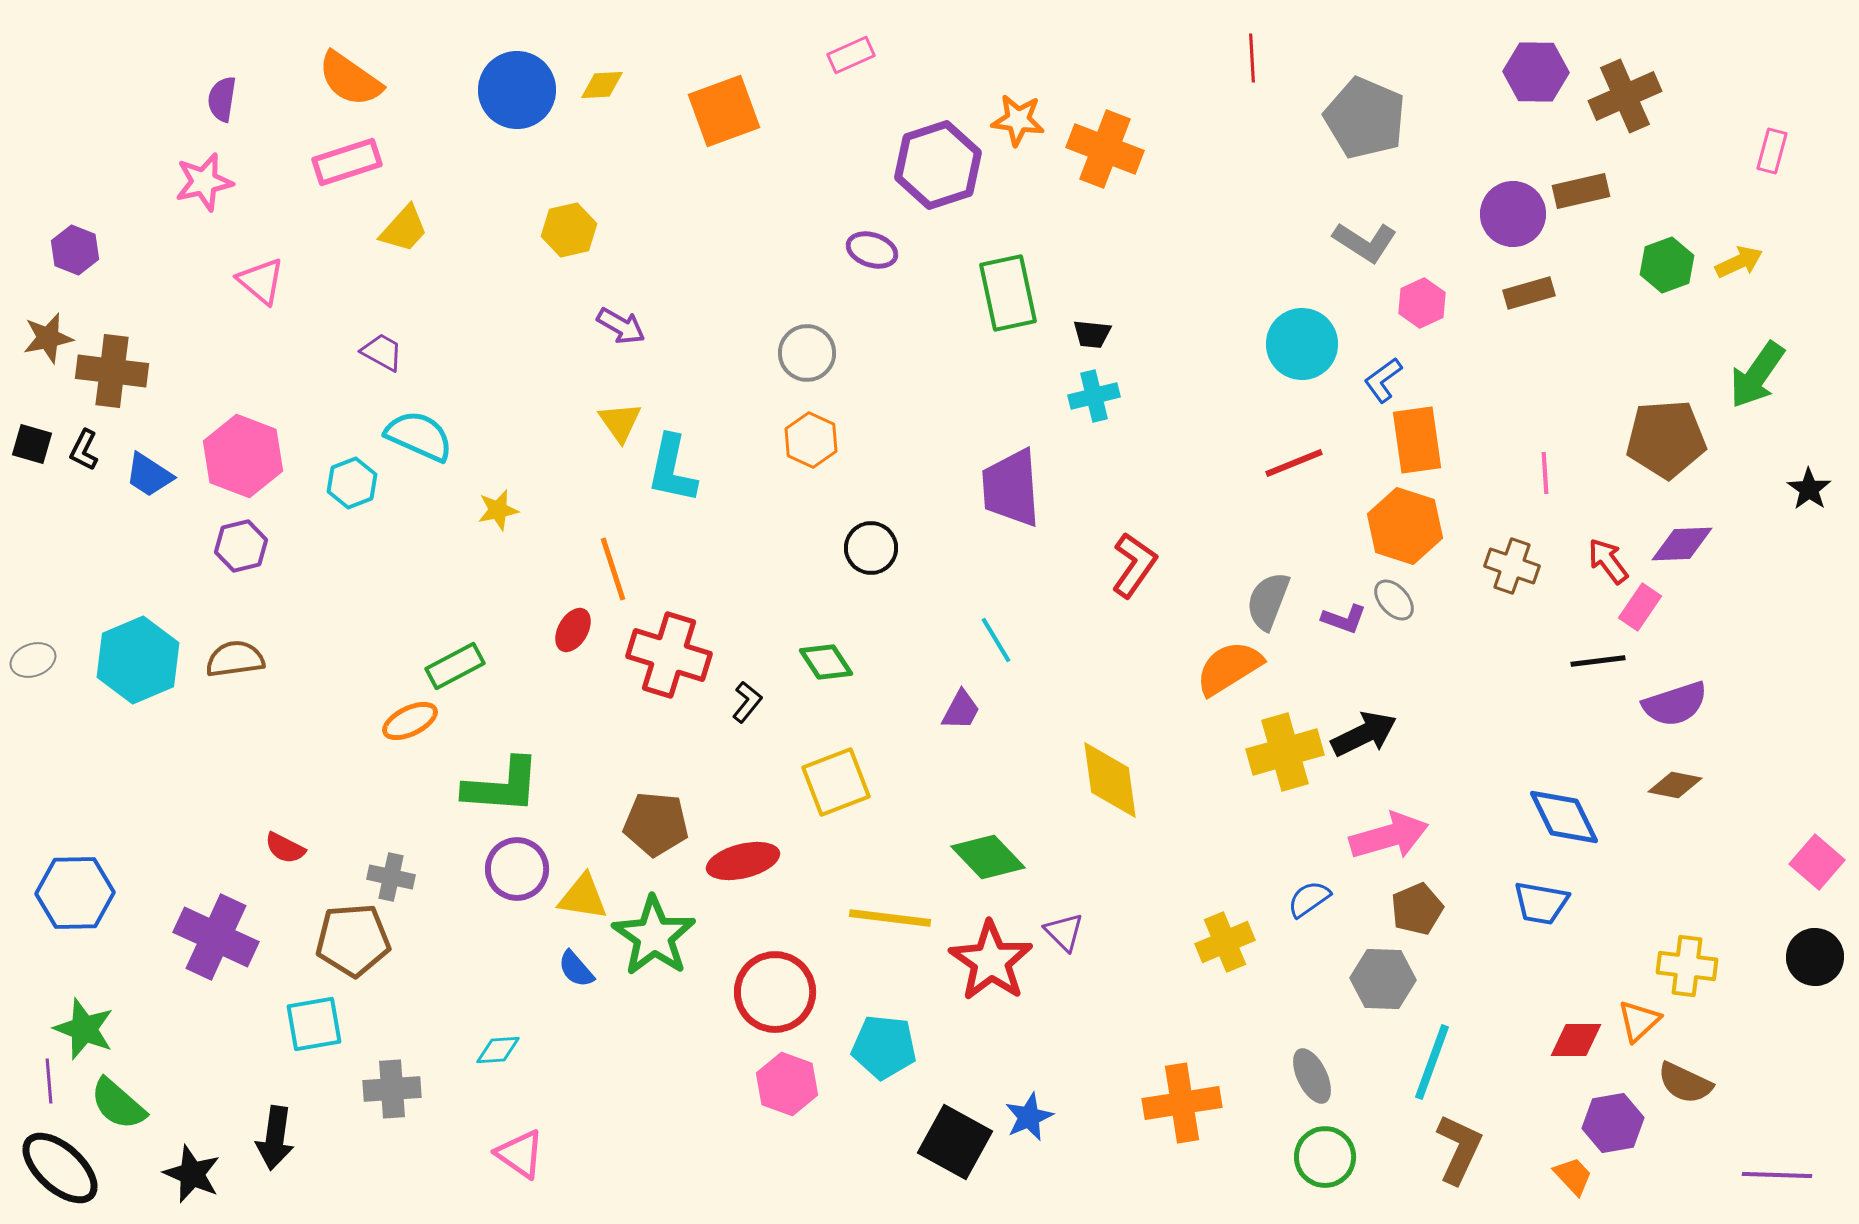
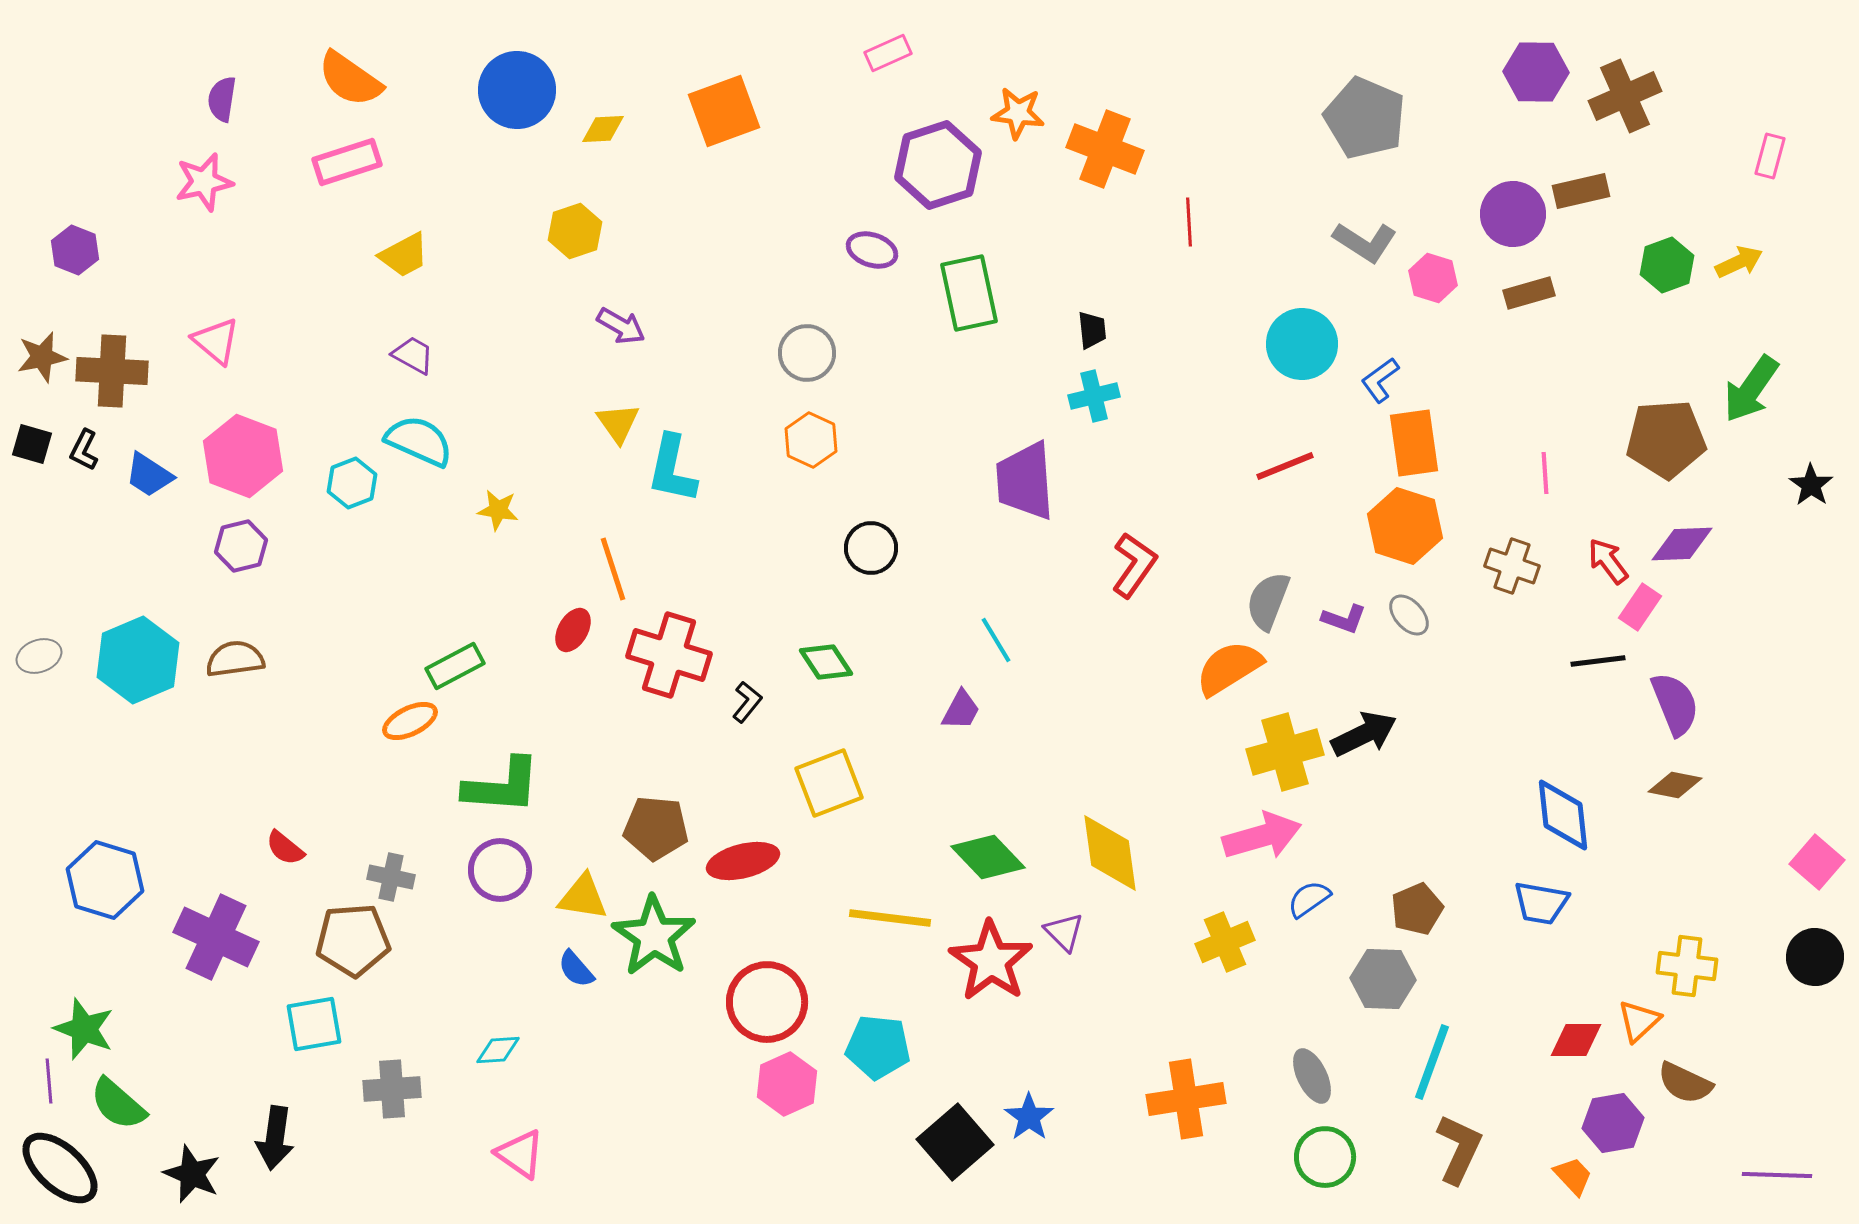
pink rectangle at (851, 55): moved 37 px right, 2 px up
red line at (1252, 58): moved 63 px left, 164 px down
yellow diamond at (602, 85): moved 1 px right, 44 px down
orange star at (1018, 120): moved 7 px up
pink rectangle at (1772, 151): moved 2 px left, 5 px down
yellow trapezoid at (404, 229): moved 26 px down; rotated 20 degrees clockwise
yellow hexagon at (569, 230): moved 6 px right, 1 px down; rotated 6 degrees counterclockwise
pink triangle at (261, 281): moved 45 px left, 60 px down
green rectangle at (1008, 293): moved 39 px left
pink hexagon at (1422, 303): moved 11 px right, 25 px up; rotated 18 degrees counterclockwise
black trapezoid at (1092, 334): moved 4 px up; rotated 102 degrees counterclockwise
brown star at (48, 338): moved 6 px left, 19 px down
purple trapezoid at (382, 352): moved 31 px right, 3 px down
brown cross at (112, 371): rotated 4 degrees counterclockwise
green arrow at (1757, 375): moved 6 px left, 14 px down
blue L-shape at (1383, 380): moved 3 px left
yellow triangle at (620, 422): moved 2 px left, 1 px down
cyan semicircle at (419, 436): moved 5 px down
orange rectangle at (1417, 440): moved 3 px left, 3 px down
red line at (1294, 463): moved 9 px left, 3 px down
purple trapezoid at (1011, 488): moved 14 px right, 7 px up
black star at (1809, 489): moved 2 px right, 4 px up
yellow star at (498, 510): rotated 21 degrees clockwise
gray ellipse at (1394, 600): moved 15 px right, 15 px down
gray ellipse at (33, 660): moved 6 px right, 4 px up
purple semicircle at (1675, 704): rotated 94 degrees counterclockwise
yellow diamond at (1110, 780): moved 73 px down
yellow square at (836, 782): moved 7 px left, 1 px down
blue diamond at (1564, 817): moved 1 px left, 2 px up; rotated 20 degrees clockwise
brown pentagon at (656, 824): moved 4 px down
pink arrow at (1389, 836): moved 127 px left
red semicircle at (285, 848): rotated 12 degrees clockwise
purple circle at (517, 869): moved 17 px left, 1 px down
blue hexagon at (75, 893): moved 30 px right, 13 px up; rotated 18 degrees clockwise
red circle at (775, 992): moved 8 px left, 10 px down
cyan pentagon at (884, 1047): moved 6 px left
pink hexagon at (787, 1084): rotated 16 degrees clockwise
orange cross at (1182, 1103): moved 4 px right, 4 px up
blue star at (1029, 1117): rotated 12 degrees counterclockwise
black square at (955, 1142): rotated 20 degrees clockwise
